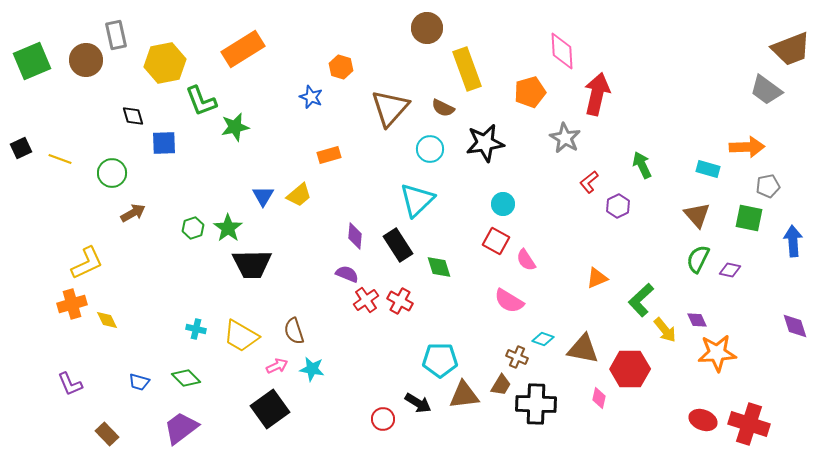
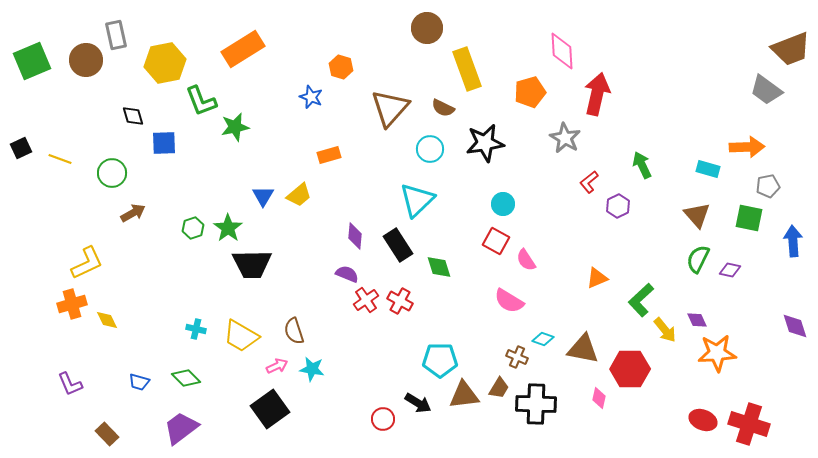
brown trapezoid at (501, 385): moved 2 px left, 3 px down
